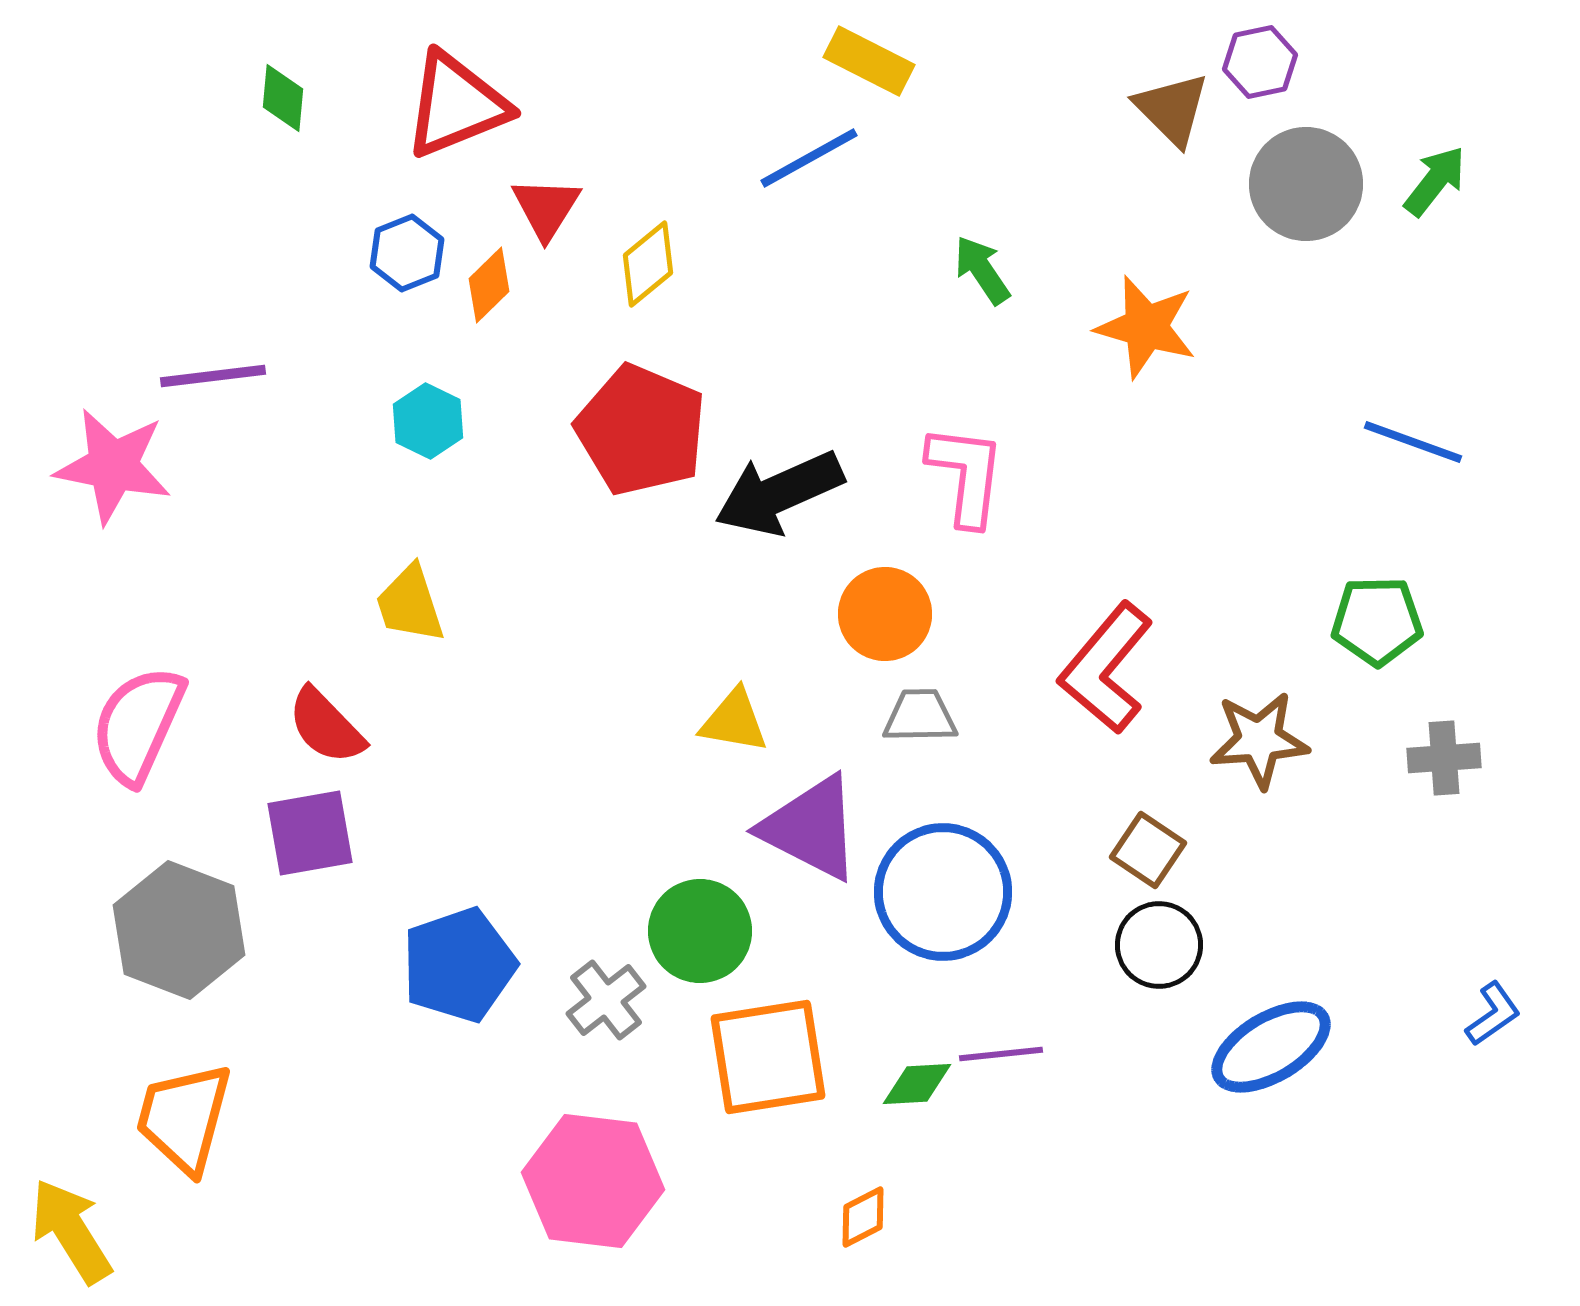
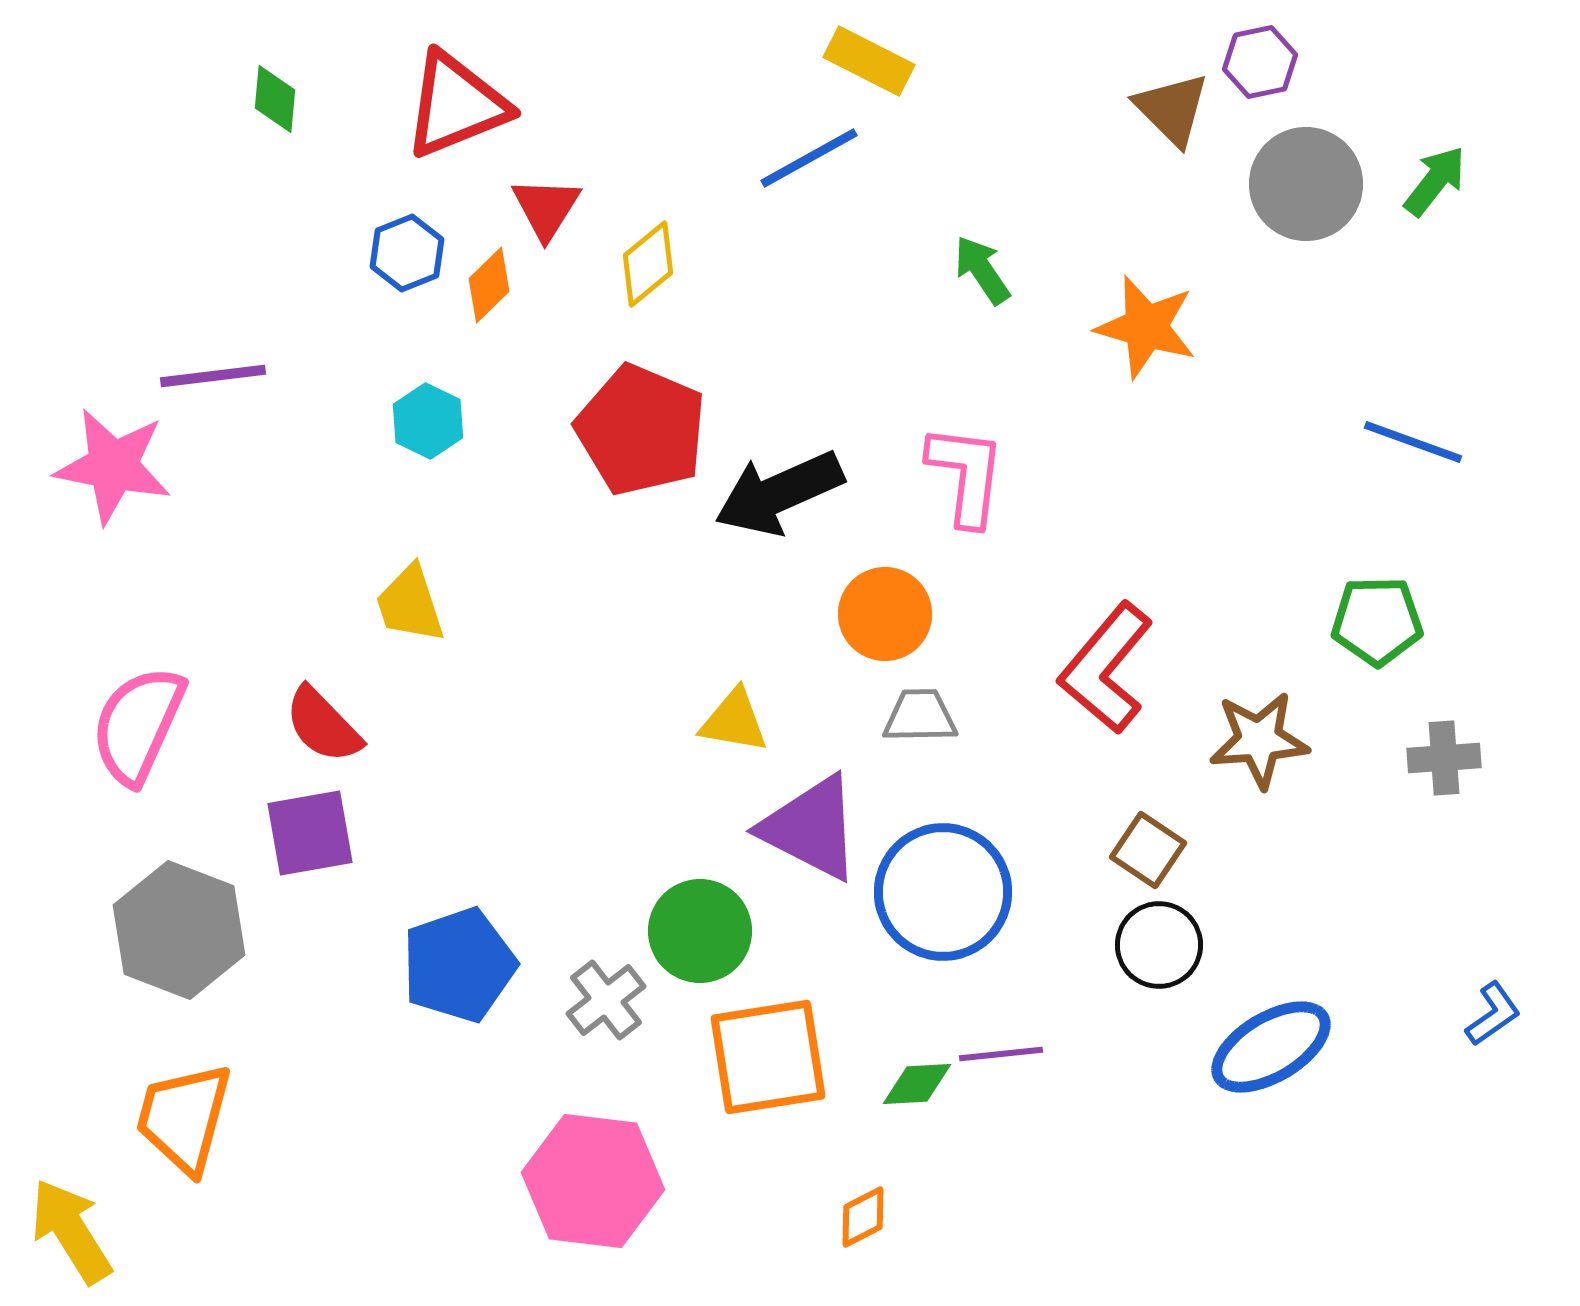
green diamond at (283, 98): moved 8 px left, 1 px down
red semicircle at (326, 726): moved 3 px left, 1 px up
